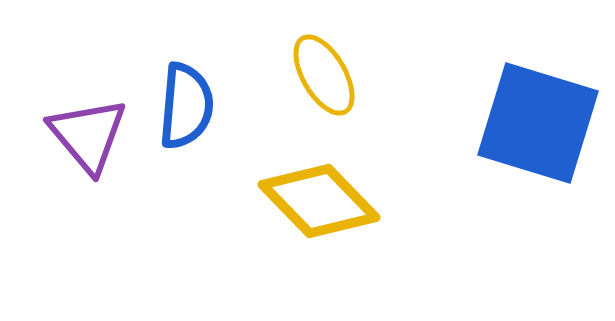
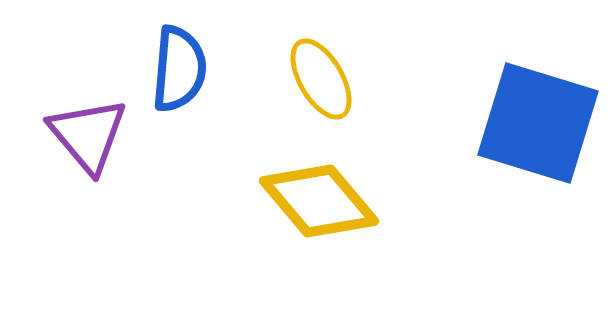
yellow ellipse: moved 3 px left, 4 px down
blue semicircle: moved 7 px left, 37 px up
yellow diamond: rotated 4 degrees clockwise
